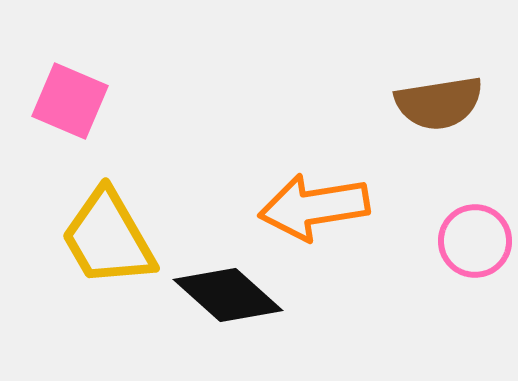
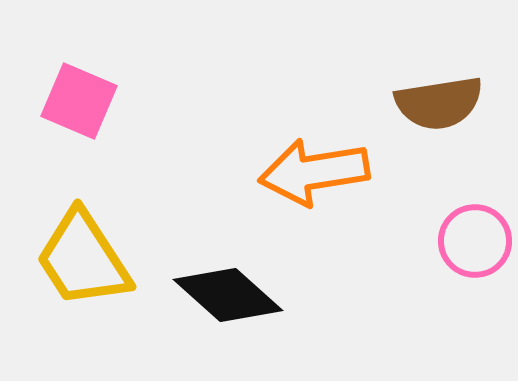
pink square: moved 9 px right
orange arrow: moved 35 px up
yellow trapezoid: moved 25 px left, 21 px down; rotated 3 degrees counterclockwise
